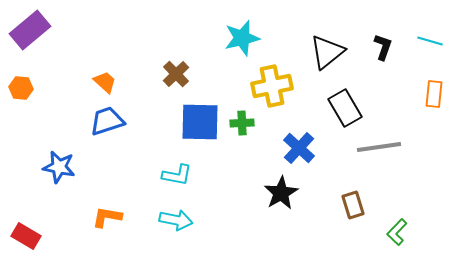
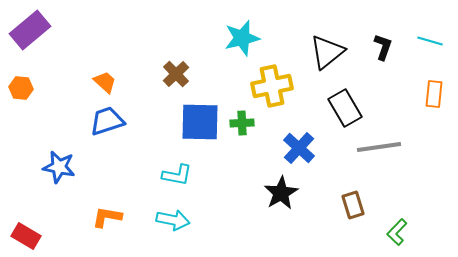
cyan arrow: moved 3 px left
